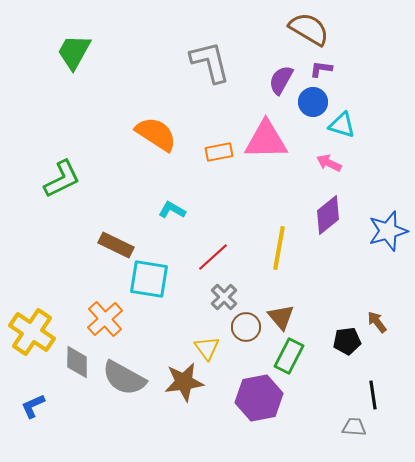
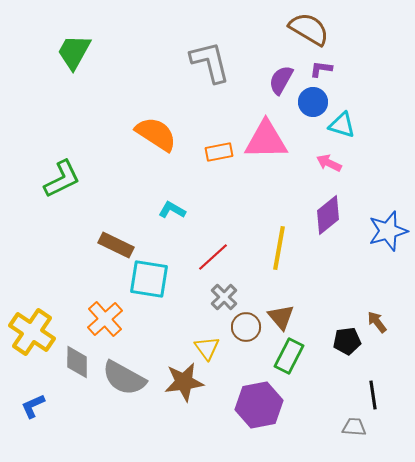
purple hexagon: moved 7 px down
